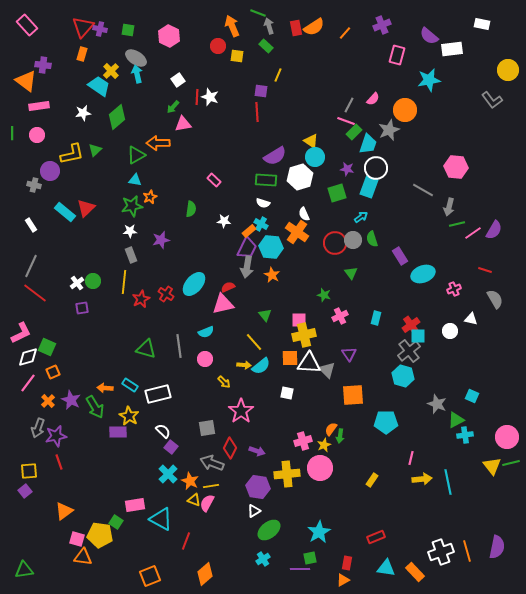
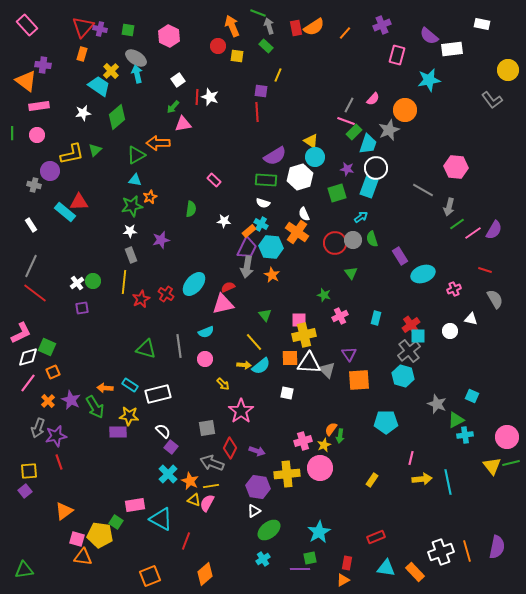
red triangle at (86, 208): moved 7 px left, 6 px up; rotated 42 degrees clockwise
green line at (457, 224): rotated 21 degrees counterclockwise
yellow arrow at (224, 382): moved 1 px left, 2 px down
orange square at (353, 395): moved 6 px right, 15 px up
yellow star at (129, 416): rotated 24 degrees counterclockwise
